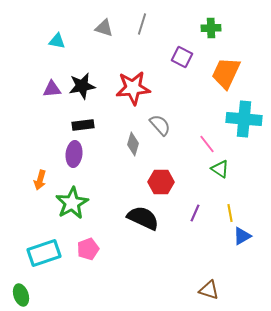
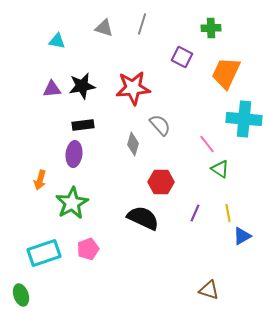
yellow line: moved 2 px left
